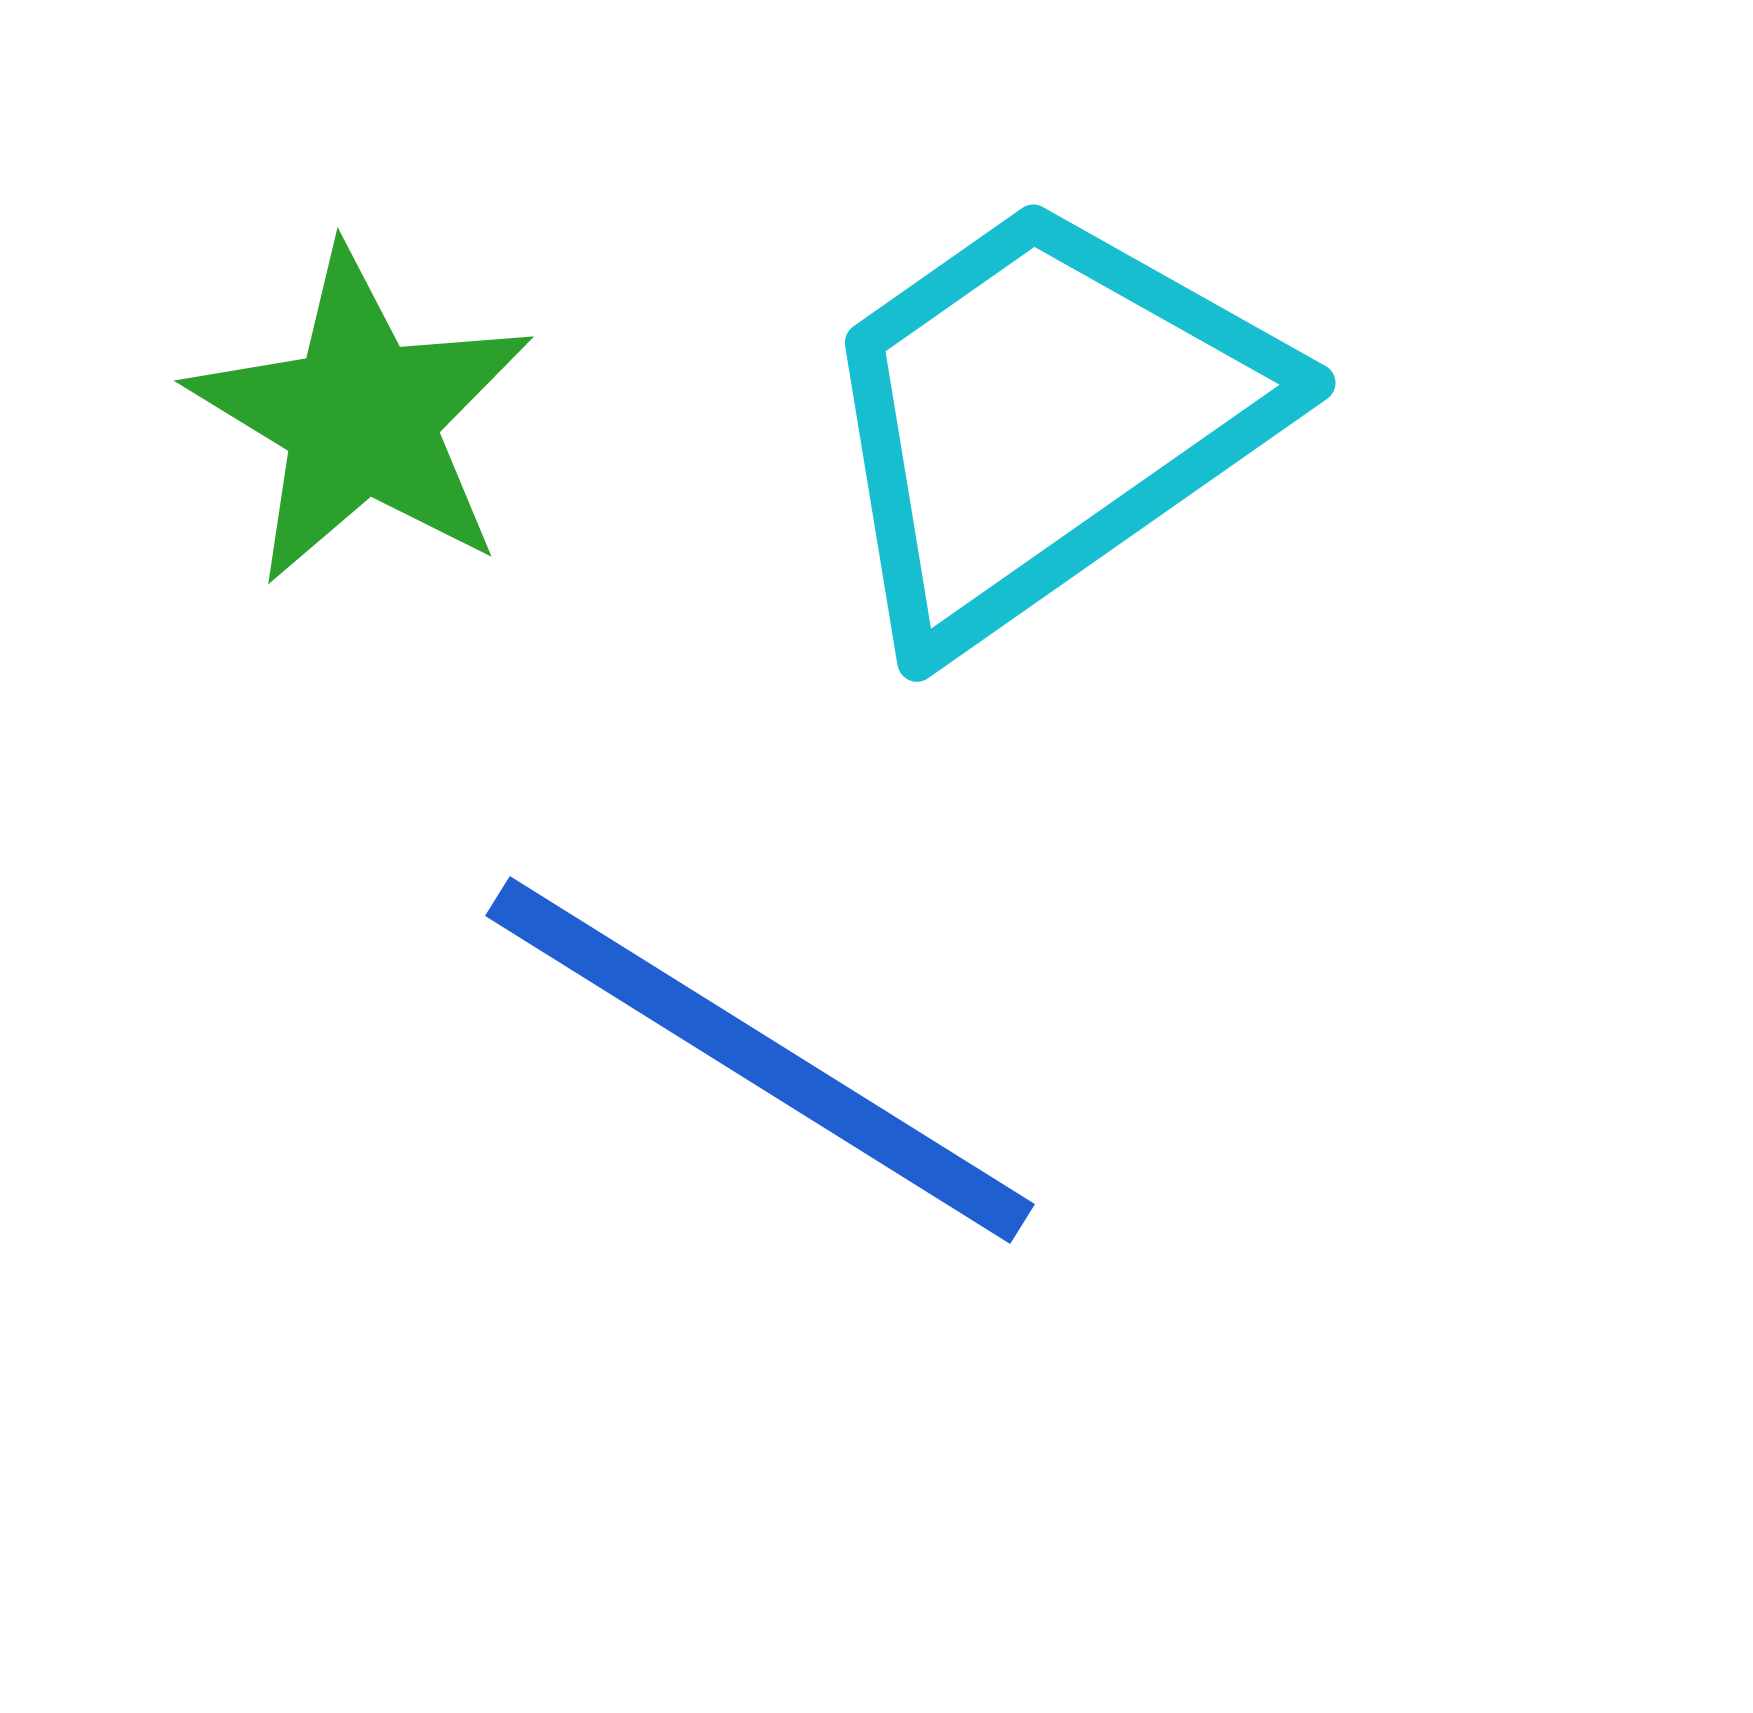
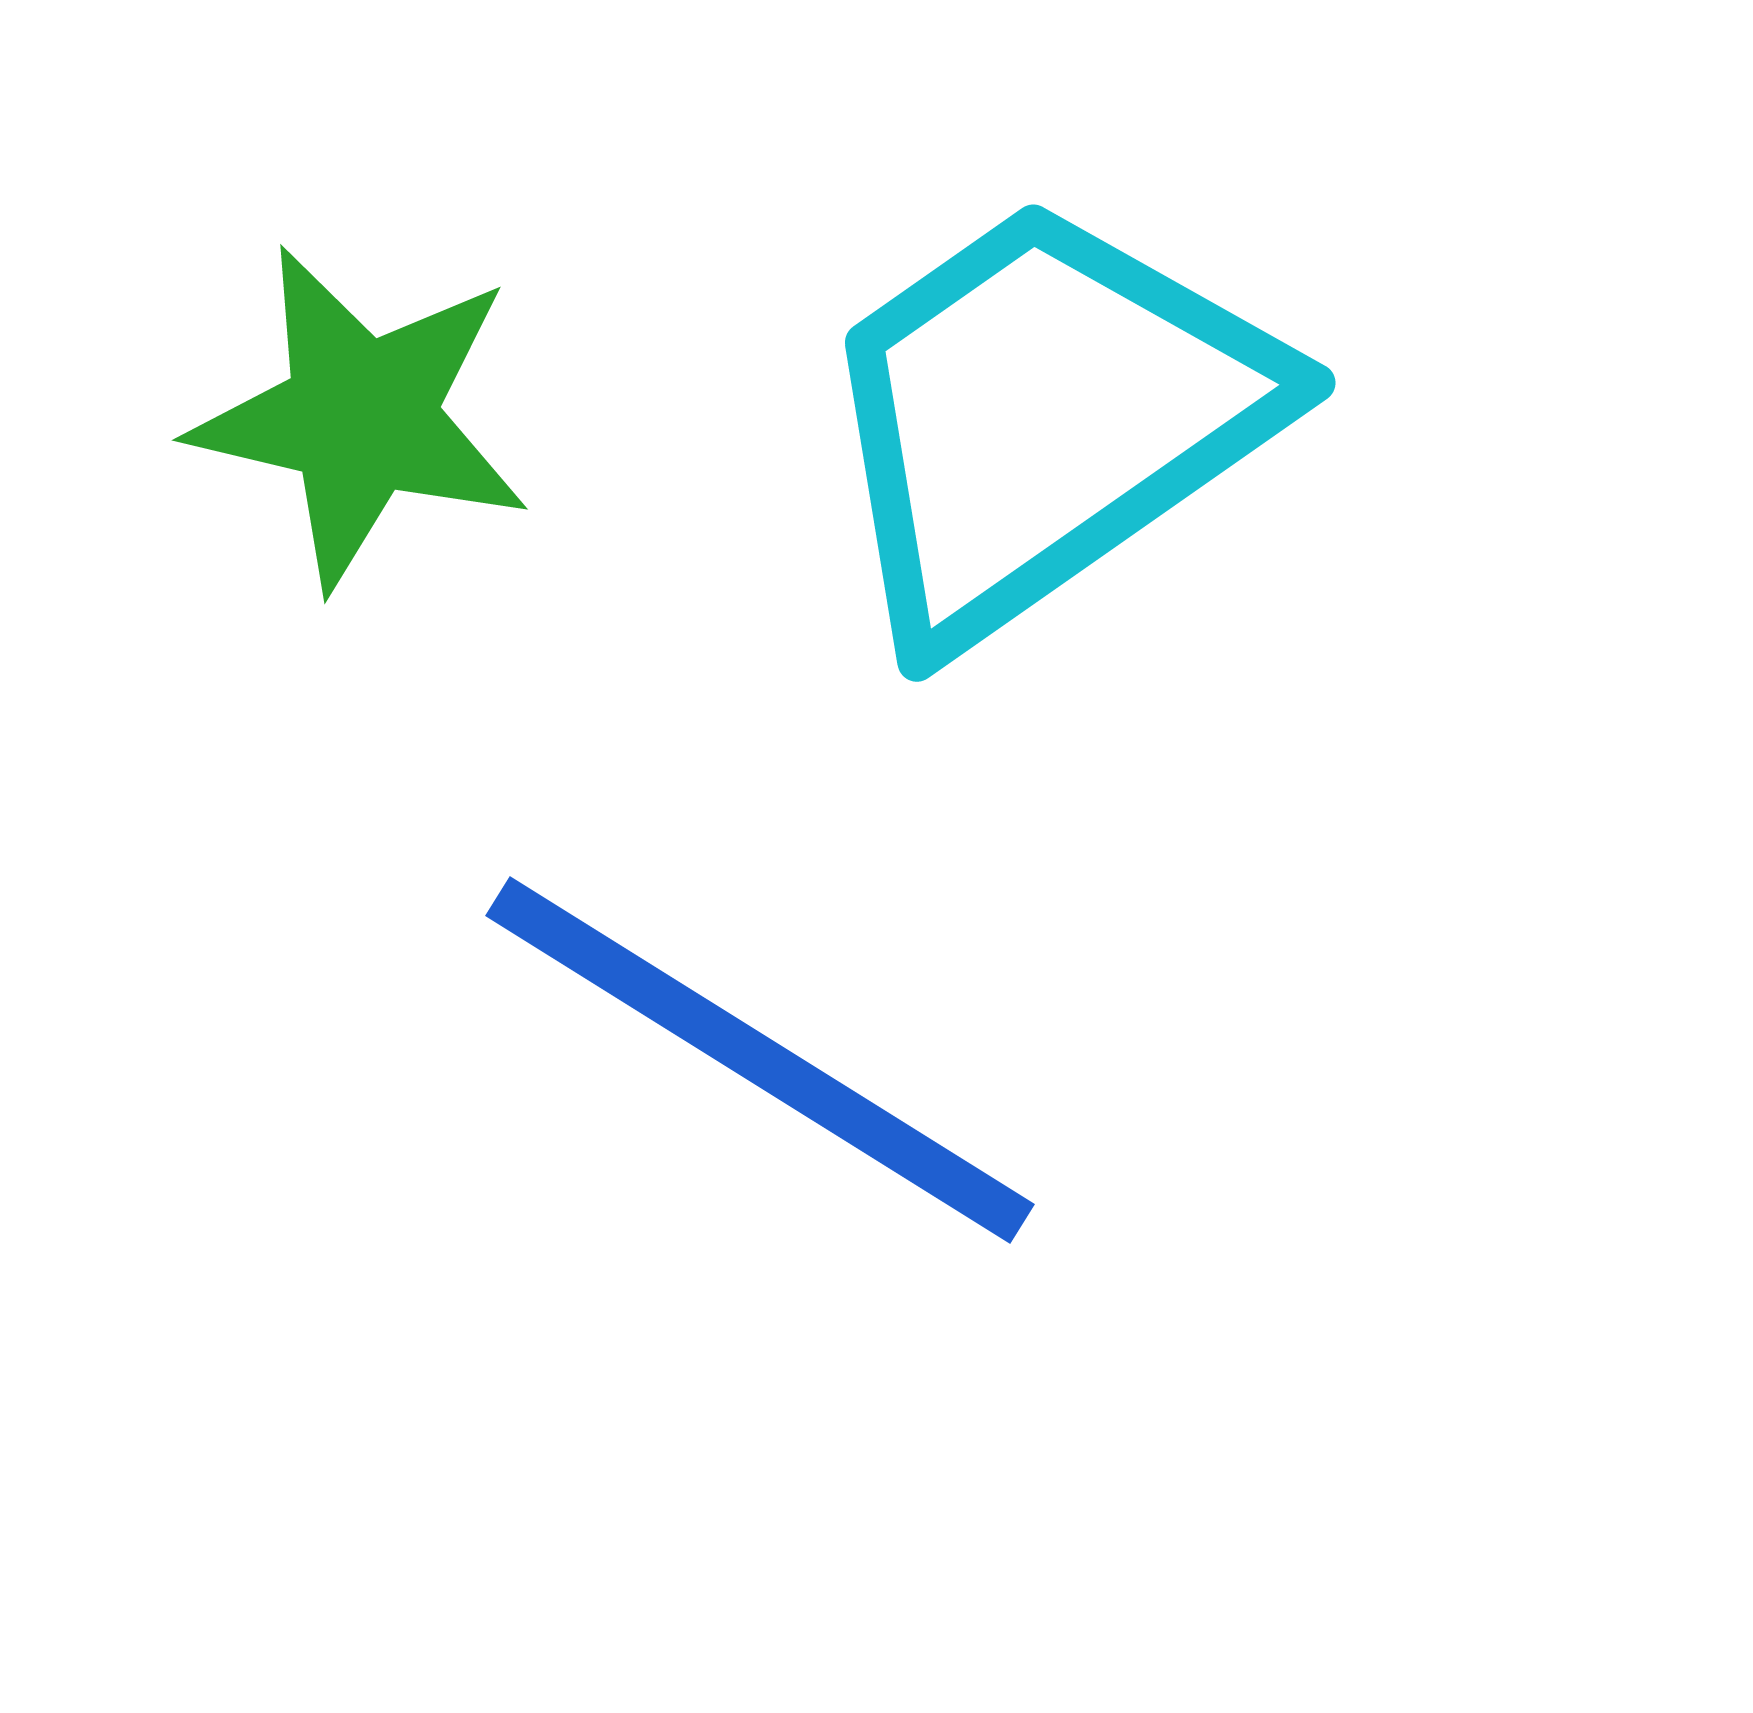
green star: rotated 18 degrees counterclockwise
